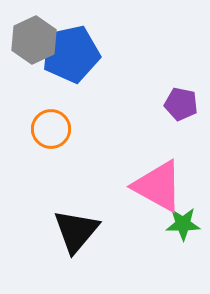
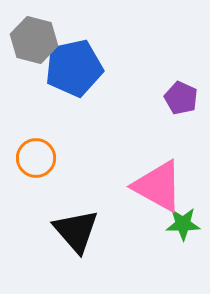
gray hexagon: rotated 21 degrees counterclockwise
blue pentagon: moved 3 px right, 14 px down
purple pentagon: moved 6 px up; rotated 12 degrees clockwise
orange circle: moved 15 px left, 29 px down
black triangle: rotated 21 degrees counterclockwise
